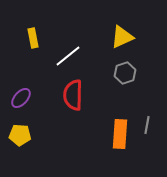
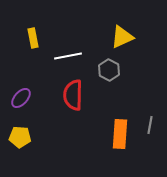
white line: rotated 28 degrees clockwise
gray hexagon: moved 16 px left, 3 px up; rotated 15 degrees counterclockwise
gray line: moved 3 px right
yellow pentagon: moved 2 px down
